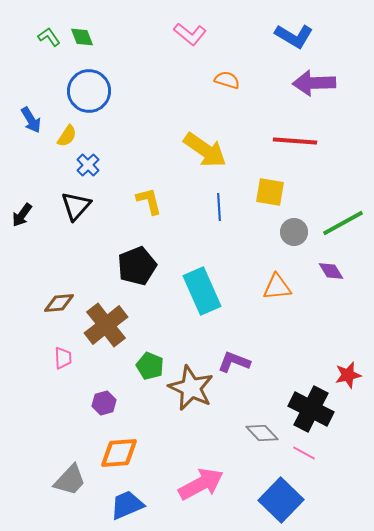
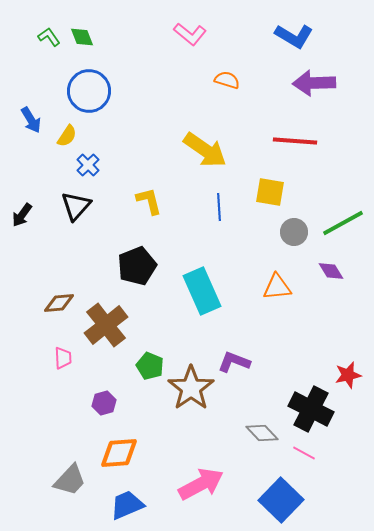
brown star: rotated 12 degrees clockwise
